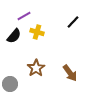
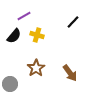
yellow cross: moved 3 px down
